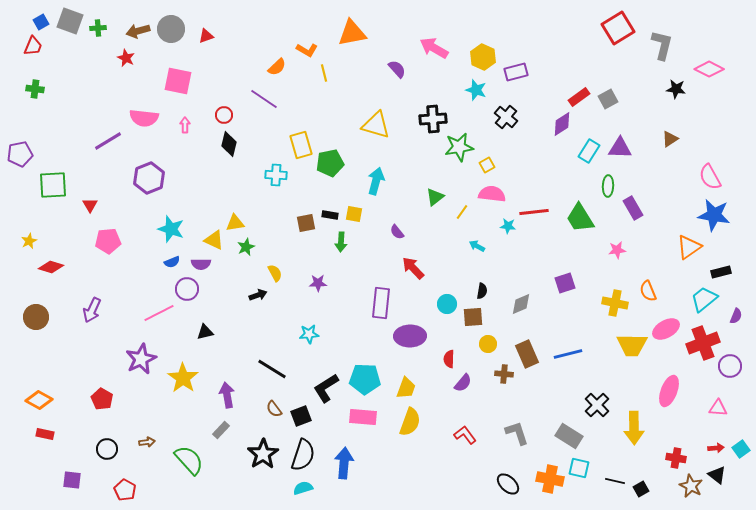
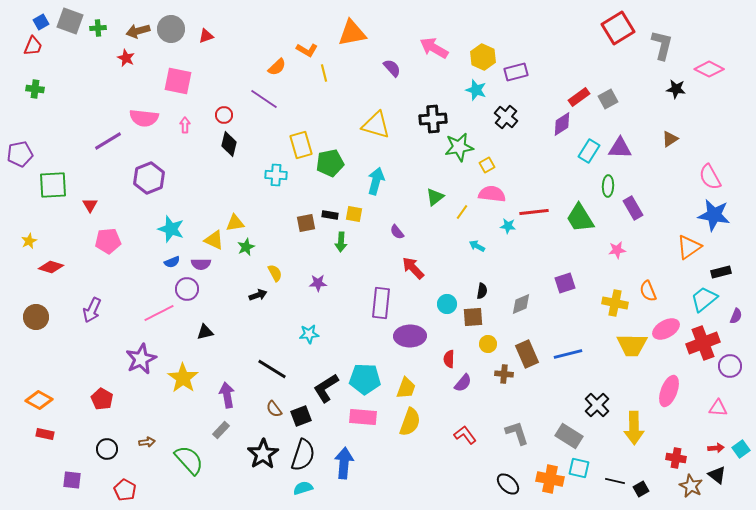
purple semicircle at (397, 69): moved 5 px left, 1 px up
